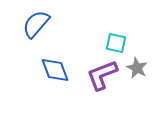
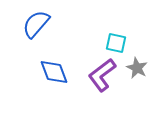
blue diamond: moved 1 px left, 2 px down
purple L-shape: rotated 16 degrees counterclockwise
